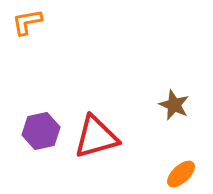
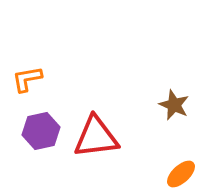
orange L-shape: moved 57 px down
red triangle: rotated 9 degrees clockwise
